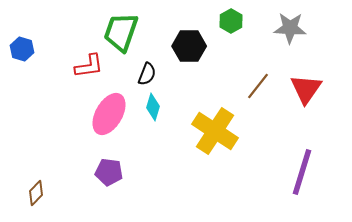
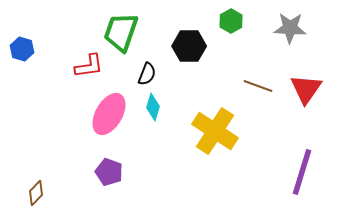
brown line: rotated 72 degrees clockwise
purple pentagon: rotated 12 degrees clockwise
